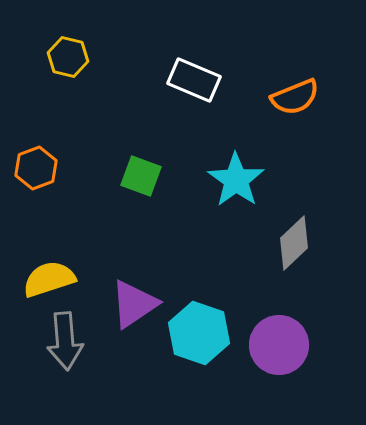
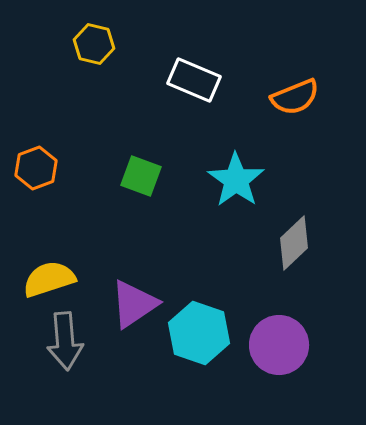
yellow hexagon: moved 26 px right, 13 px up
